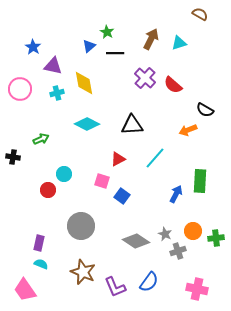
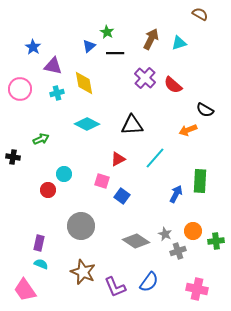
green cross: moved 3 px down
